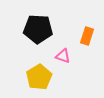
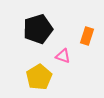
black pentagon: rotated 20 degrees counterclockwise
